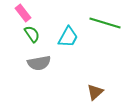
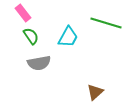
green line: moved 1 px right
green semicircle: moved 1 px left, 2 px down
